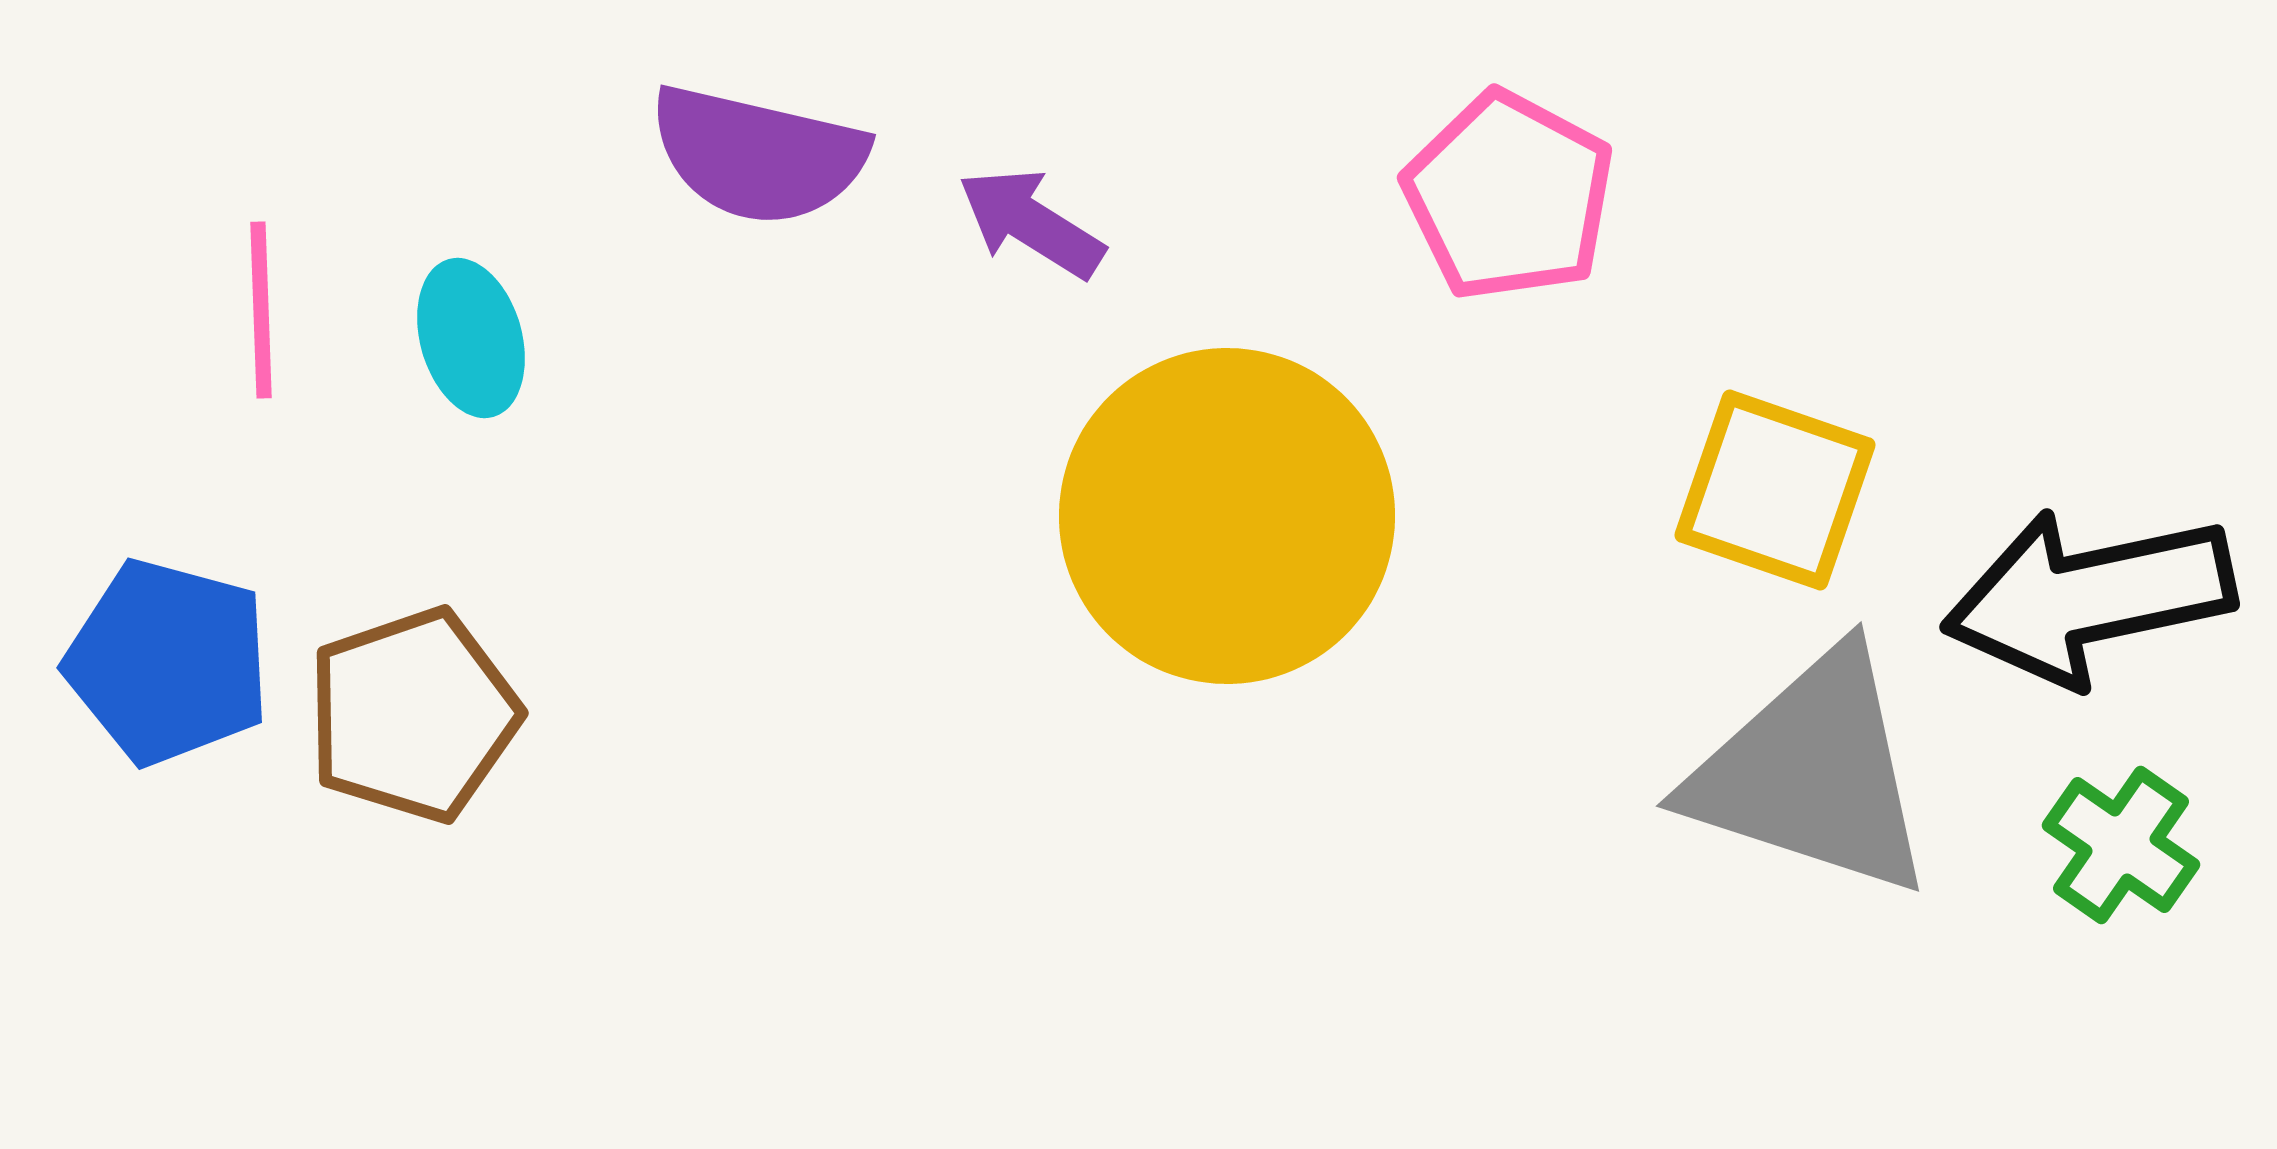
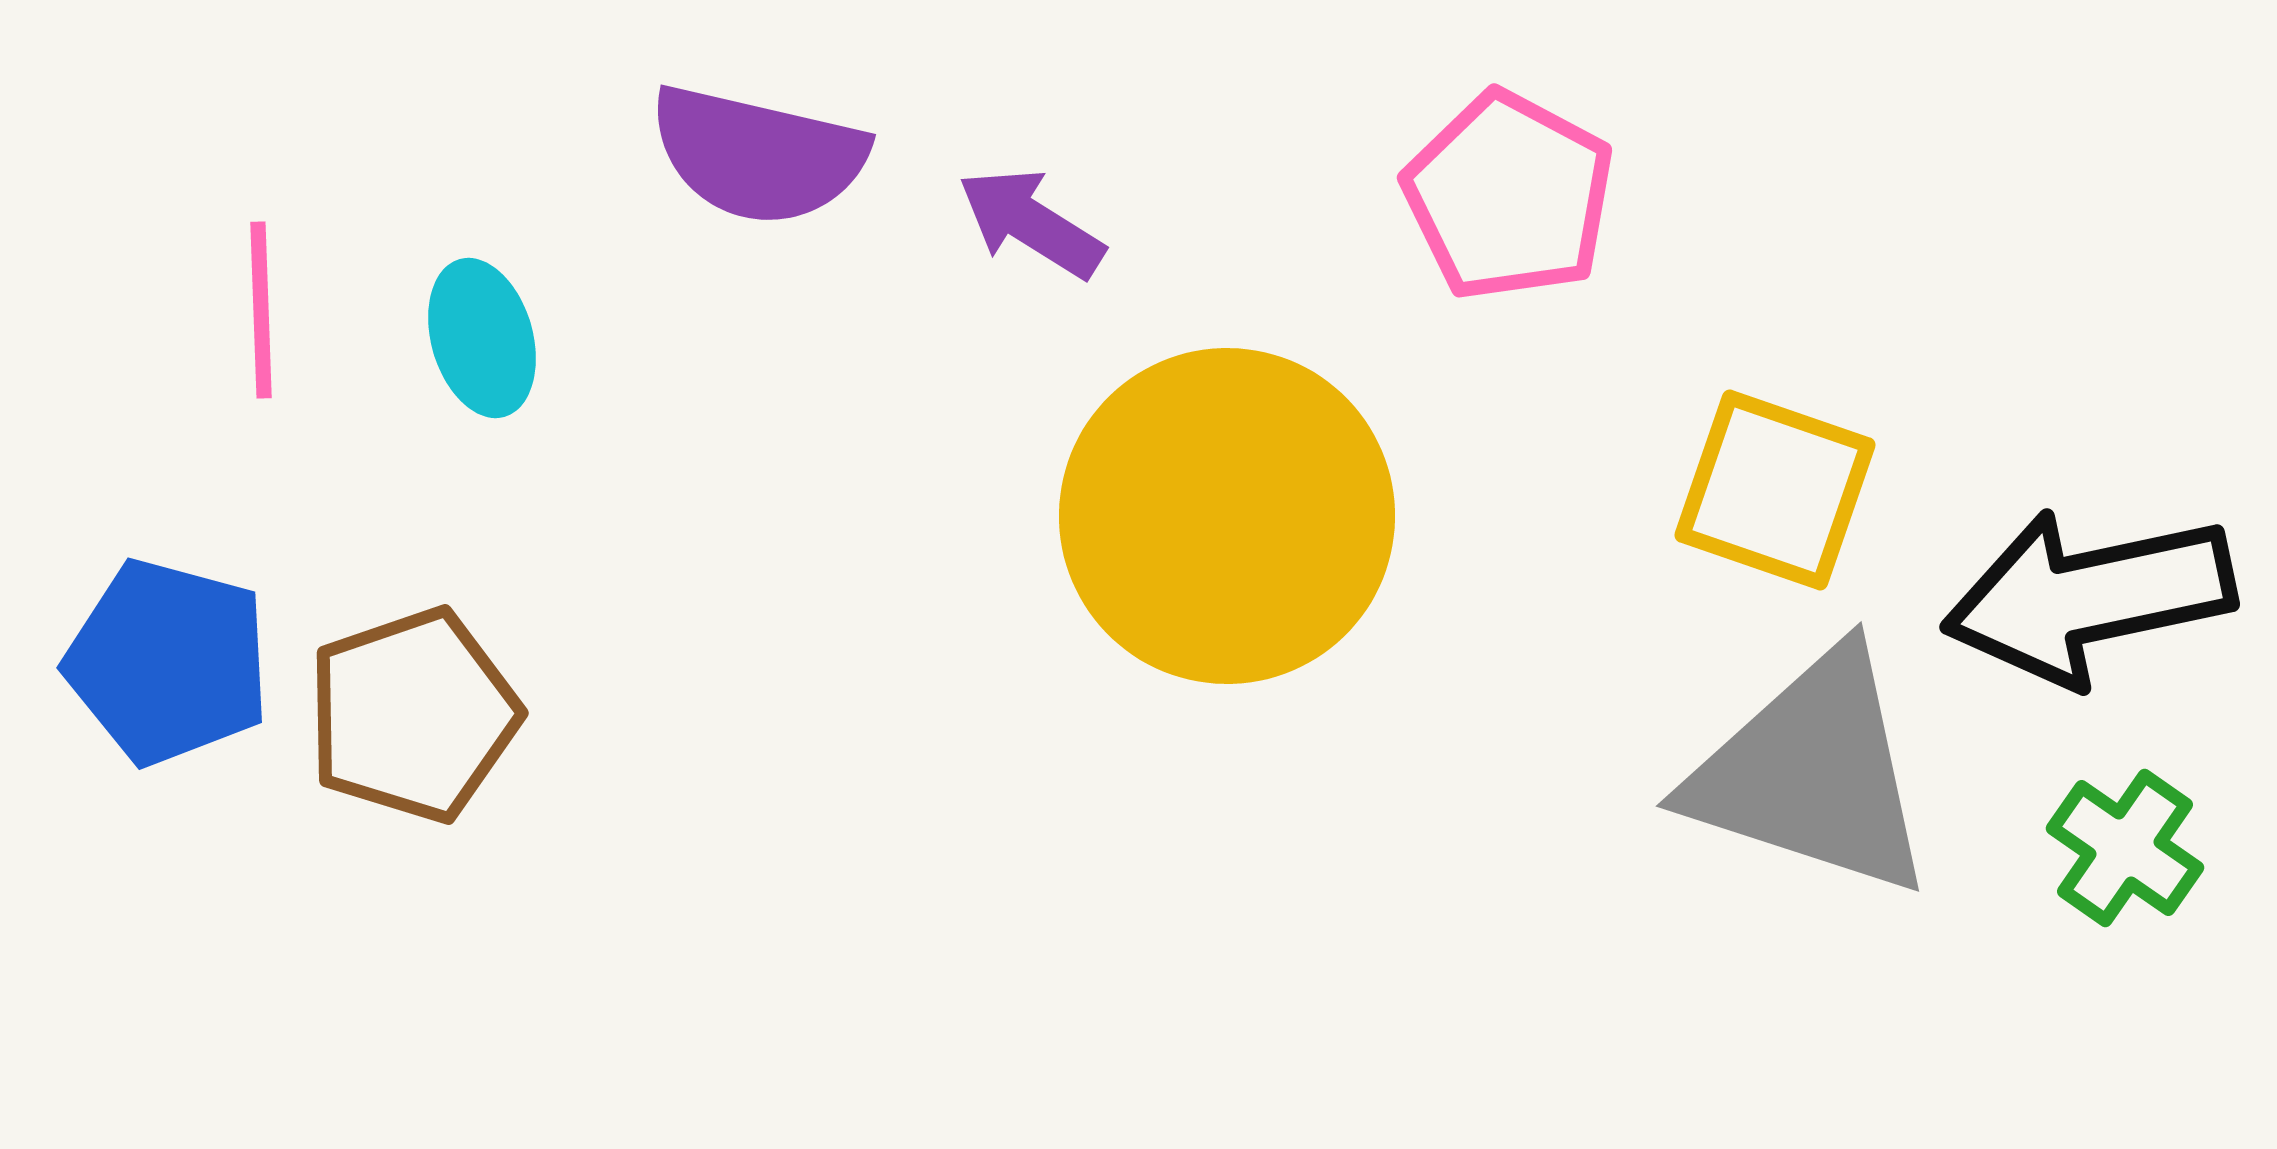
cyan ellipse: moved 11 px right
green cross: moved 4 px right, 3 px down
